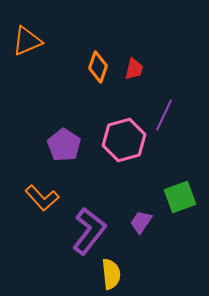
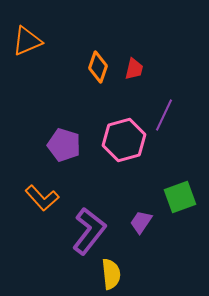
purple pentagon: rotated 16 degrees counterclockwise
